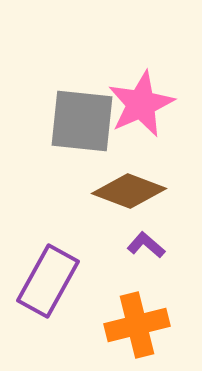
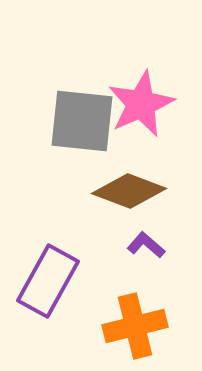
orange cross: moved 2 px left, 1 px down
